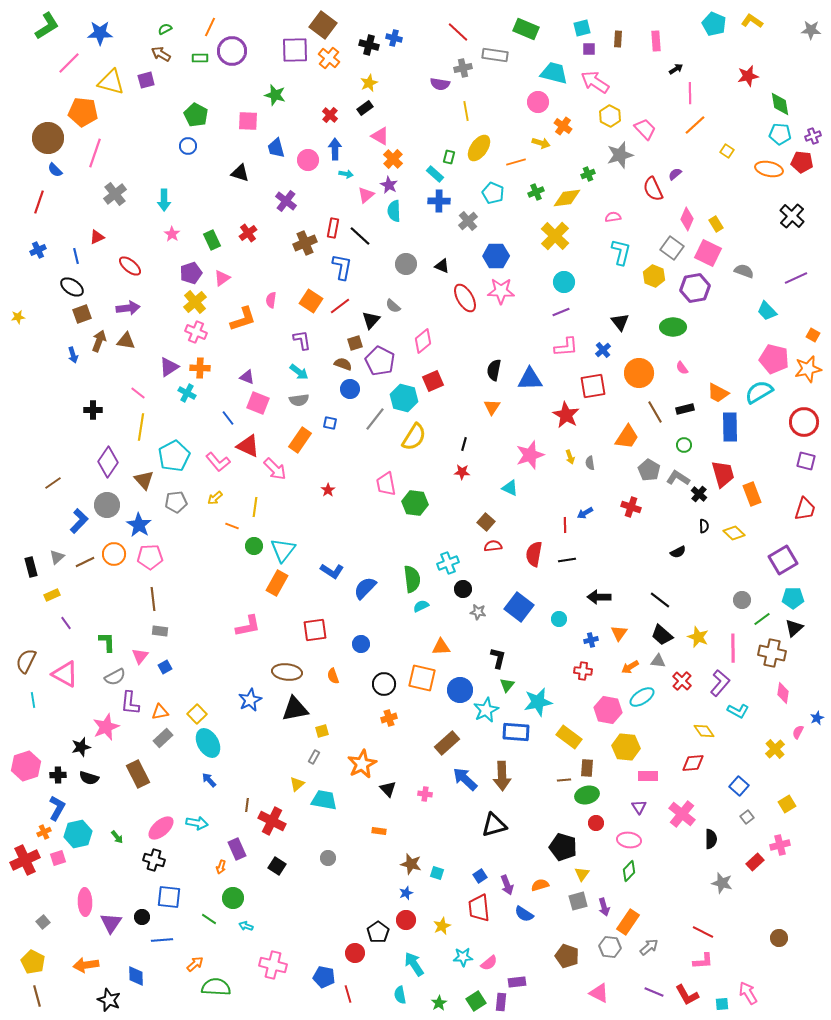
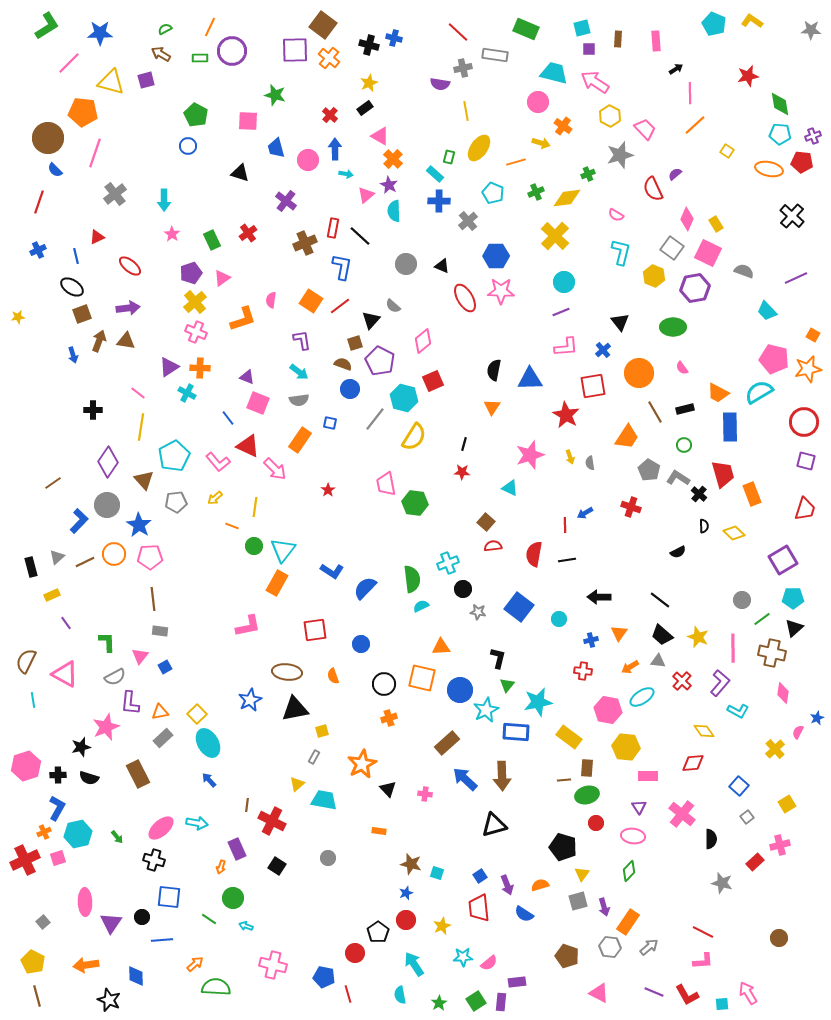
pink semicircle at (613, 217): moved 3 px right, 2 px up; rotated 140 degrees counterclockwise
pink ellipse at (629, 840): moved 4 px right, 4 px up
